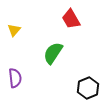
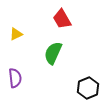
red trapezoid: moved 9 px left
yellow triangle: moved 2 px right, 4 px down; rotated 24 degrees clockwise
green semicircle: rotated 10 degrees counterclockwise
